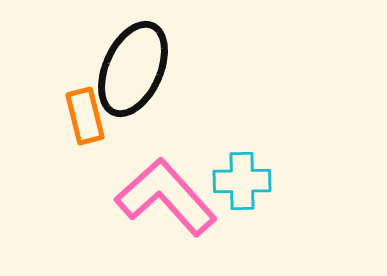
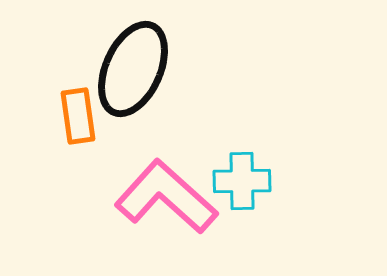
orange rectangle: moved 7 px left; rotated 6 degrees clockwise
pink L-shape: rotated 6 degrees counterclockwise
